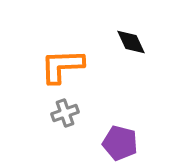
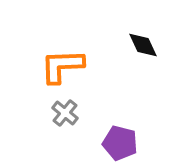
black diamond: moved 12 px right, 3 px down
gray cross: rotated 32 degrees counterclockwise
